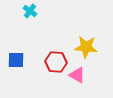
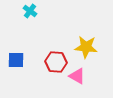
pink triangle: moved 1 px down
